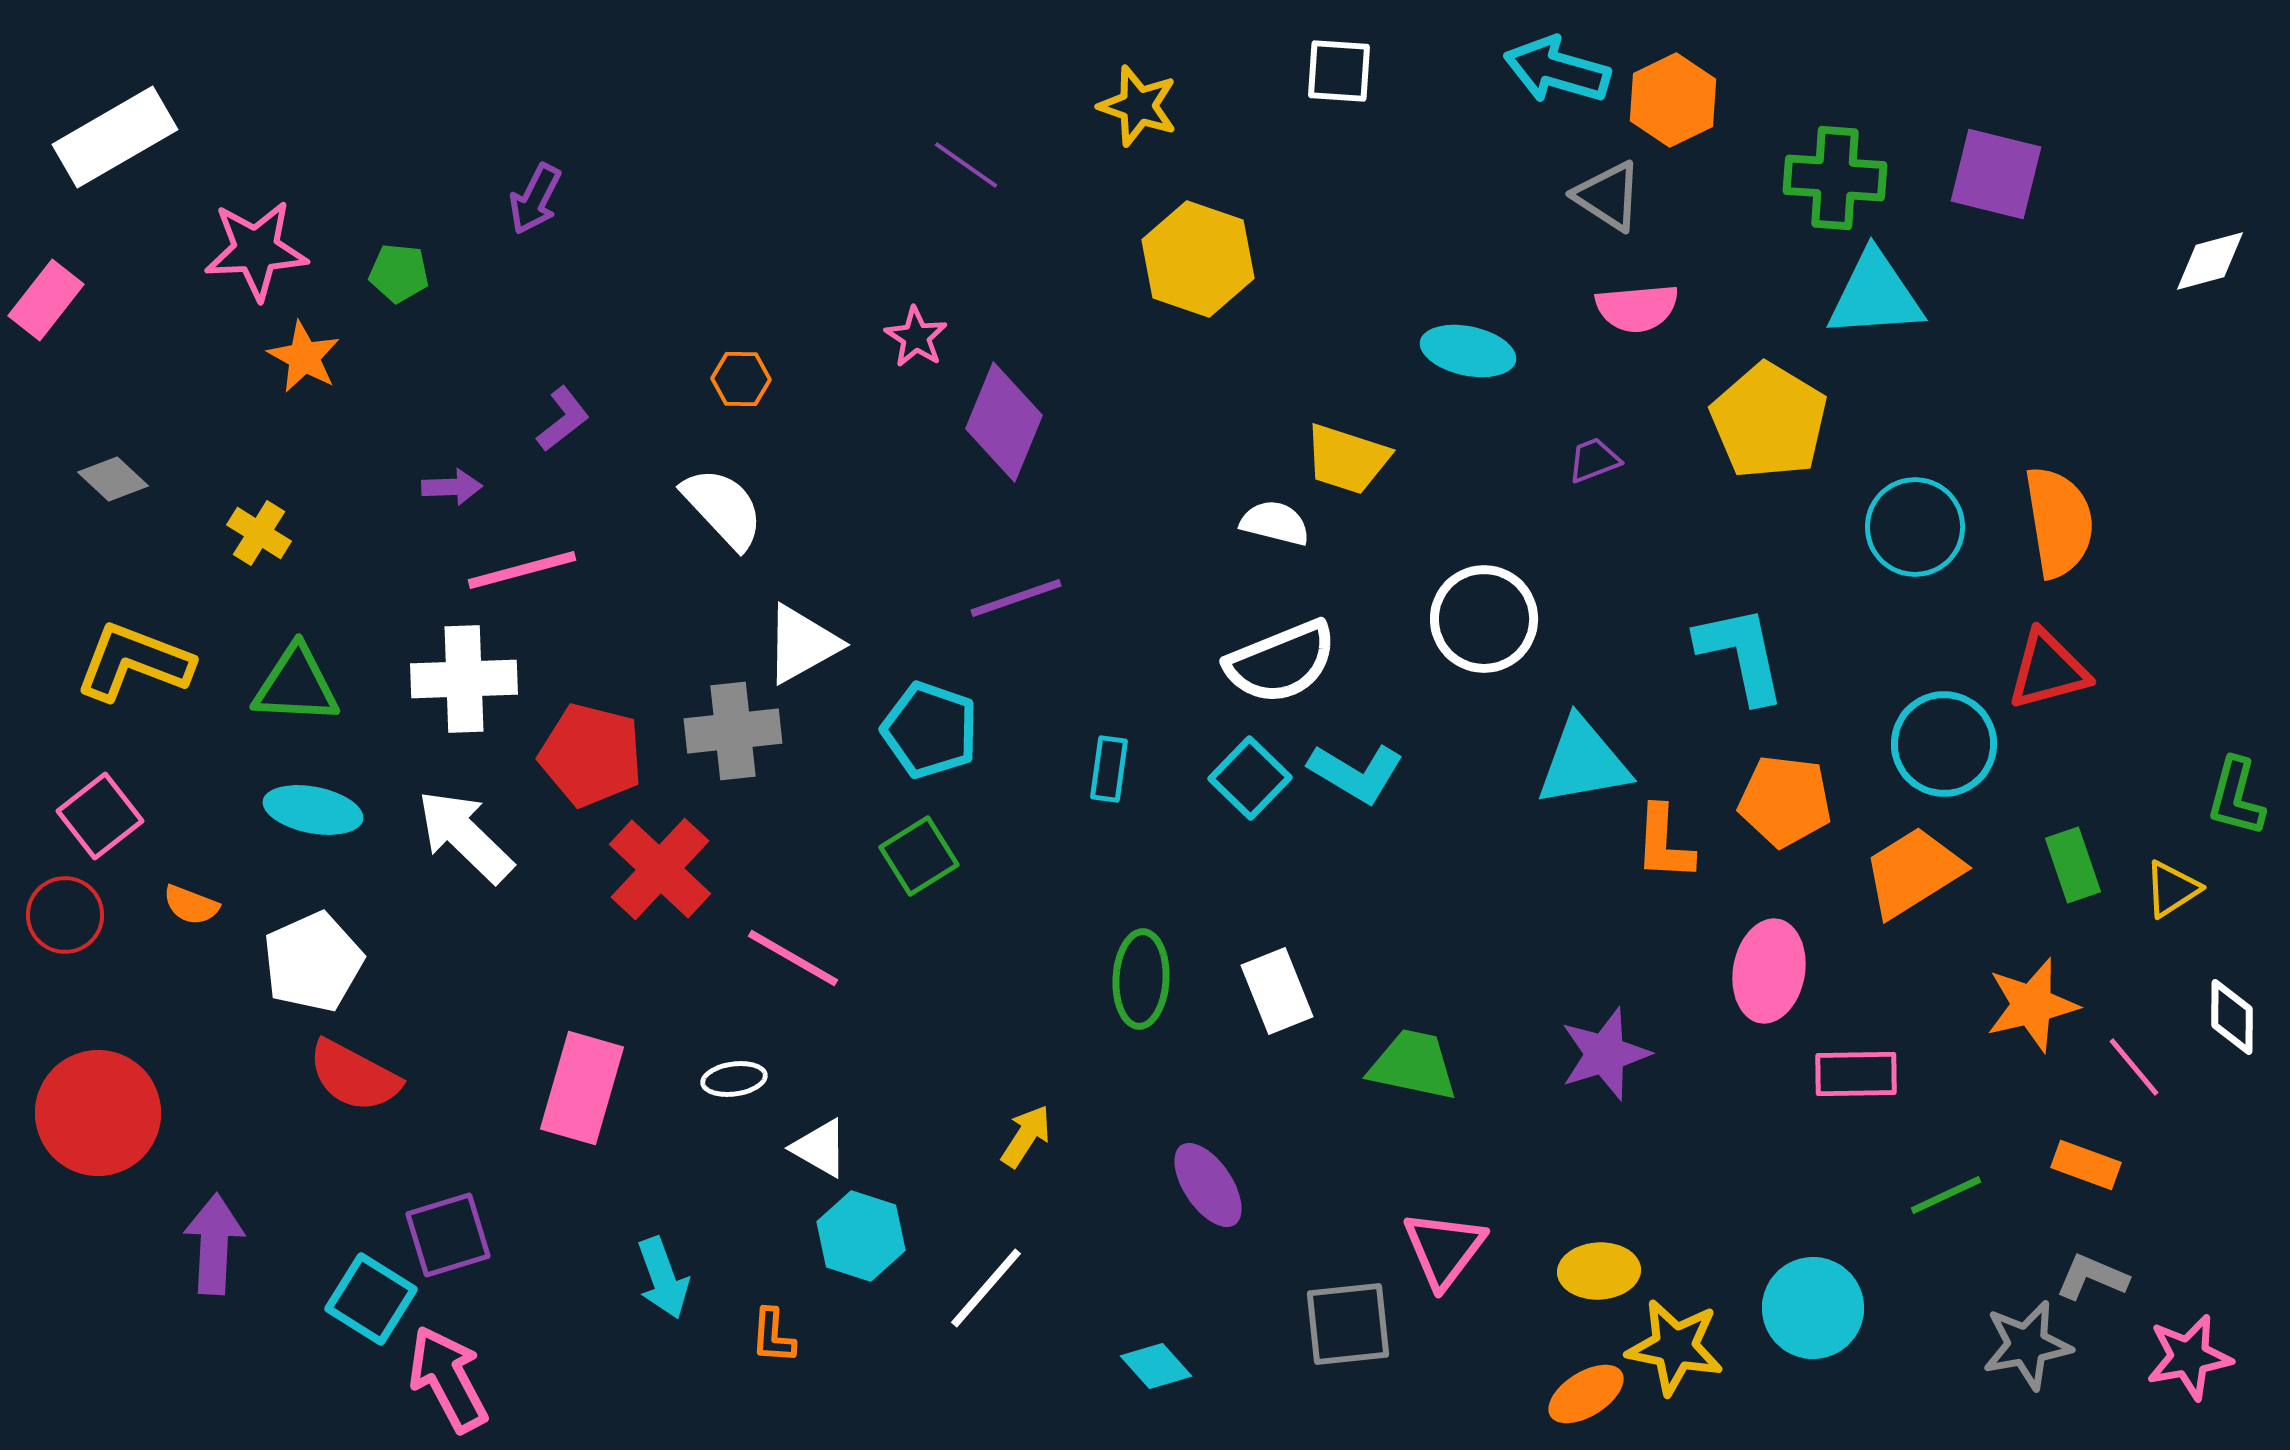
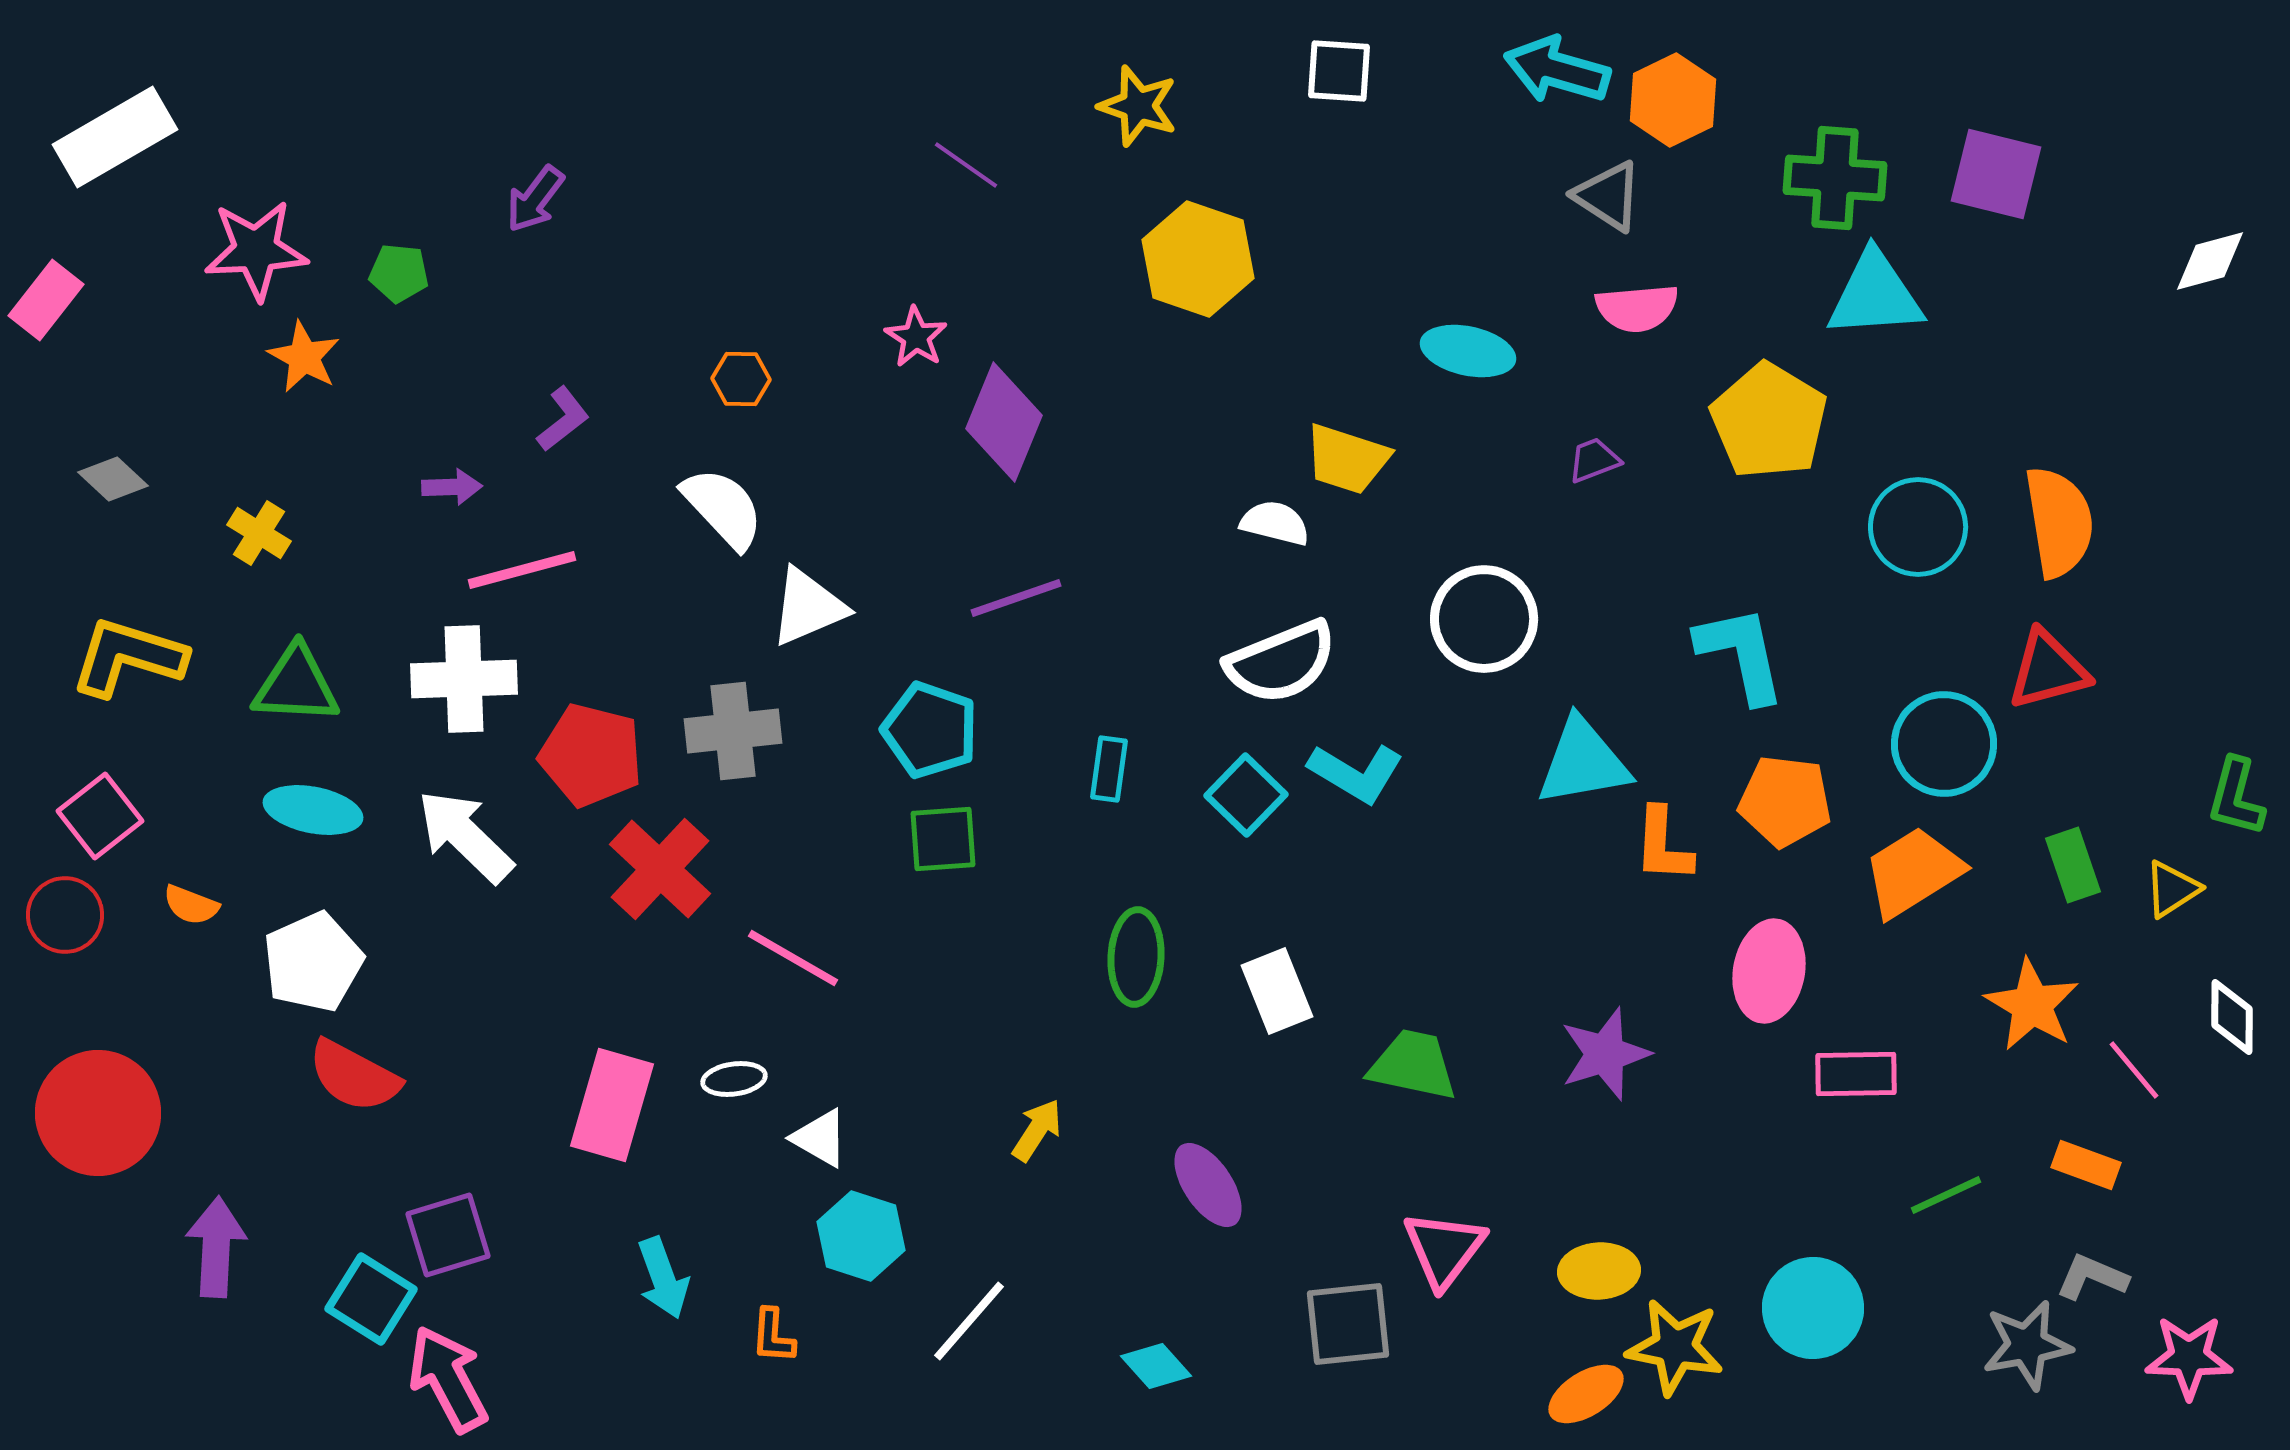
purple arrow at (535, 199): rotated 10 degrees clockwise
cyan circle at (1915, 527): moved 3 px right
white triangle at (802, 644): moved 6 px right, 37 px up; rotated 6 degrees clockwise
yellow L-shape at (134, 662): moved 6 px left, 5 px up; rotated 4 degrees counterclockwise
cyan square at (1250, 778): moved 4 px left, 17 px down
orange L-shape at (1664, 843): moved 1 px left, 2 px down
green square at (919, 856): moved 24 px right, 17 px up; rotated 28 degrees clockwise
green ellipse at (1141, 979): moved 5 px left, 22 px up
orange star at (2032, 1005): rotated 28 degrees counterclockwise
pink line at (2134, 1067): moved 3 px down
pink rectangle at (582, 1088): moved 30 px right, 17 px down
yellow arrow at (1026, 1136): moved 11 px right, 6 px up
white triangle at (820, 1148): moved 10 px up
purple arrow at (214, 1244): moved 2 px right, 3 px down
white line at (986, 1288): moved 17 px left, 33 px down
pink star at (2189, 1357): rotated 12 degrees clockwise
